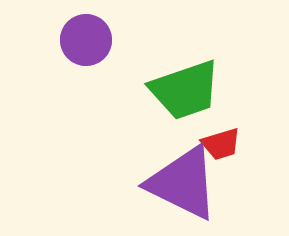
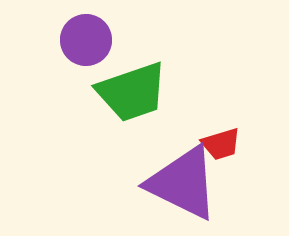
green trapezoid: moved 53 px left, 2 px down
